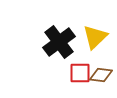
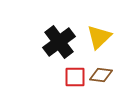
yellow triangle: moved 4 px right
red square: moved 5 px left, 4 px down
